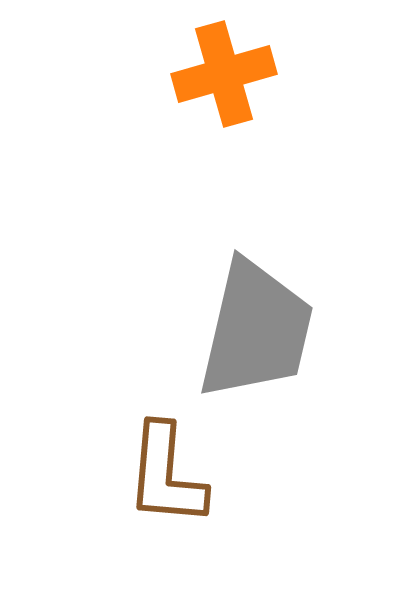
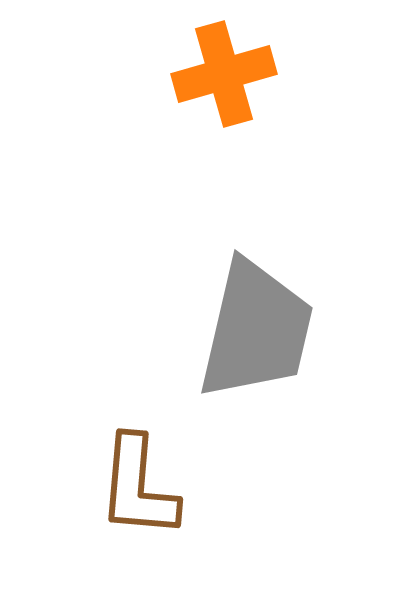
brown L-shape: moved 28 px left, 12 px down
